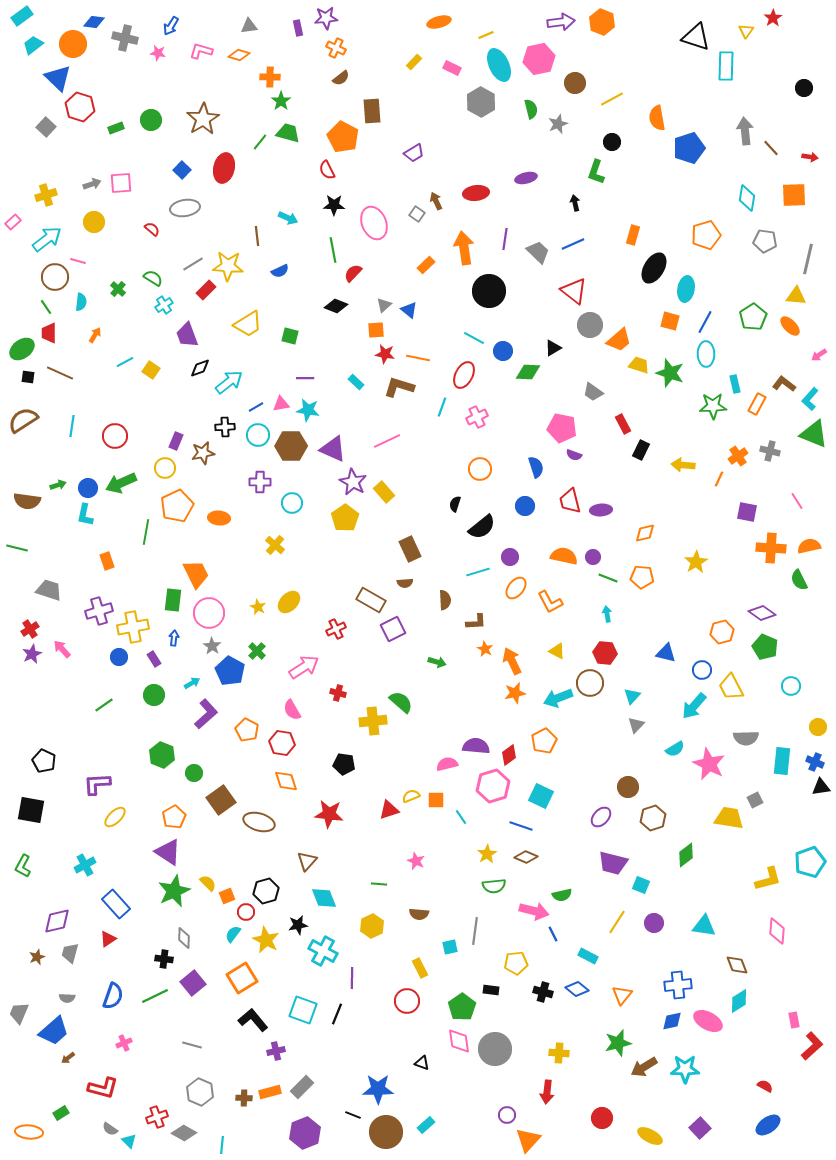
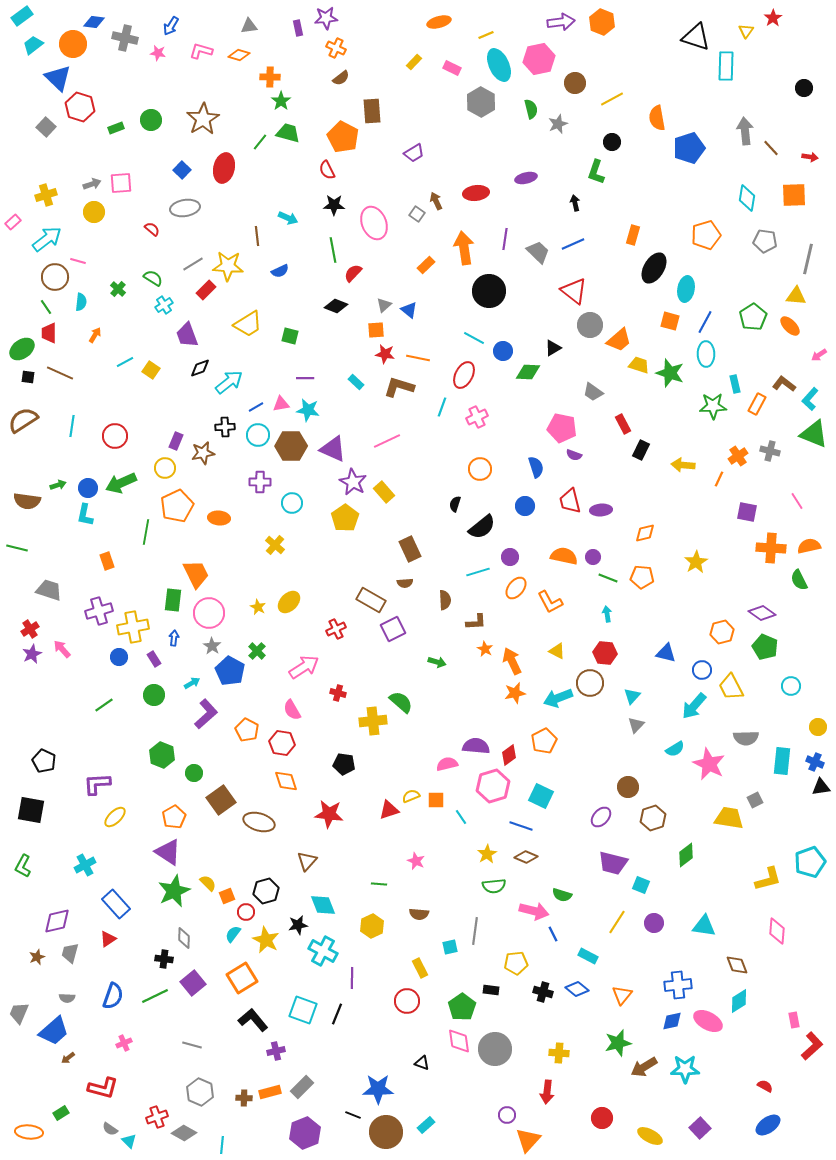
yellow circle at (94, 222): moved 10 px up
green semicircle at (562, 895): rotated 30 degrees clockwise
cyan diamond at (324, 898): moved 1 px left, 7 px down
